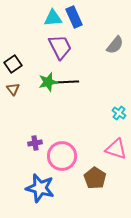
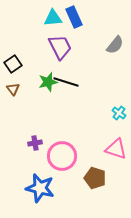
black line: rotated 20 degrees clockwise
brown pentagon: rotated 15 degrees counterclockwise
